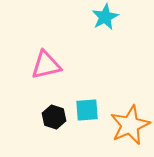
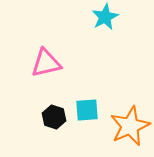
pink triangle: moved 2 px up
orange star: moved 1 px down
